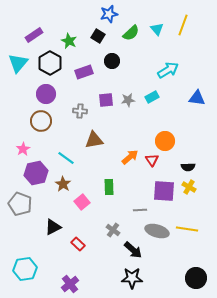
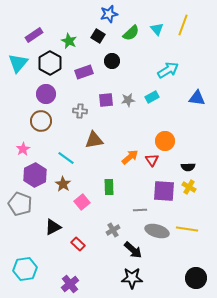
purple hexagon at (36, 173): moved 1 px left, 2 px down; rotated 15 degrees counterclockwise
gray cross at (113, 230): rotated 24 degrees clockwise
